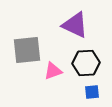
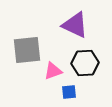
black hexagon: moved 1 px left
blue square: moved 23 px left
